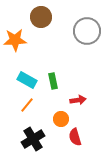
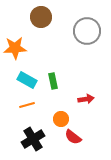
orange star: moved 8 px down
red arrow: moved 8 px right, 1 px up
orange line: rotated 35 degrees clockwise
red semicircle: moved 2 px left; rotated 36 degrees counterclockwise
